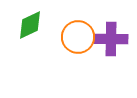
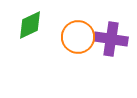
purple cross: rotated 8 degrees clockwise
